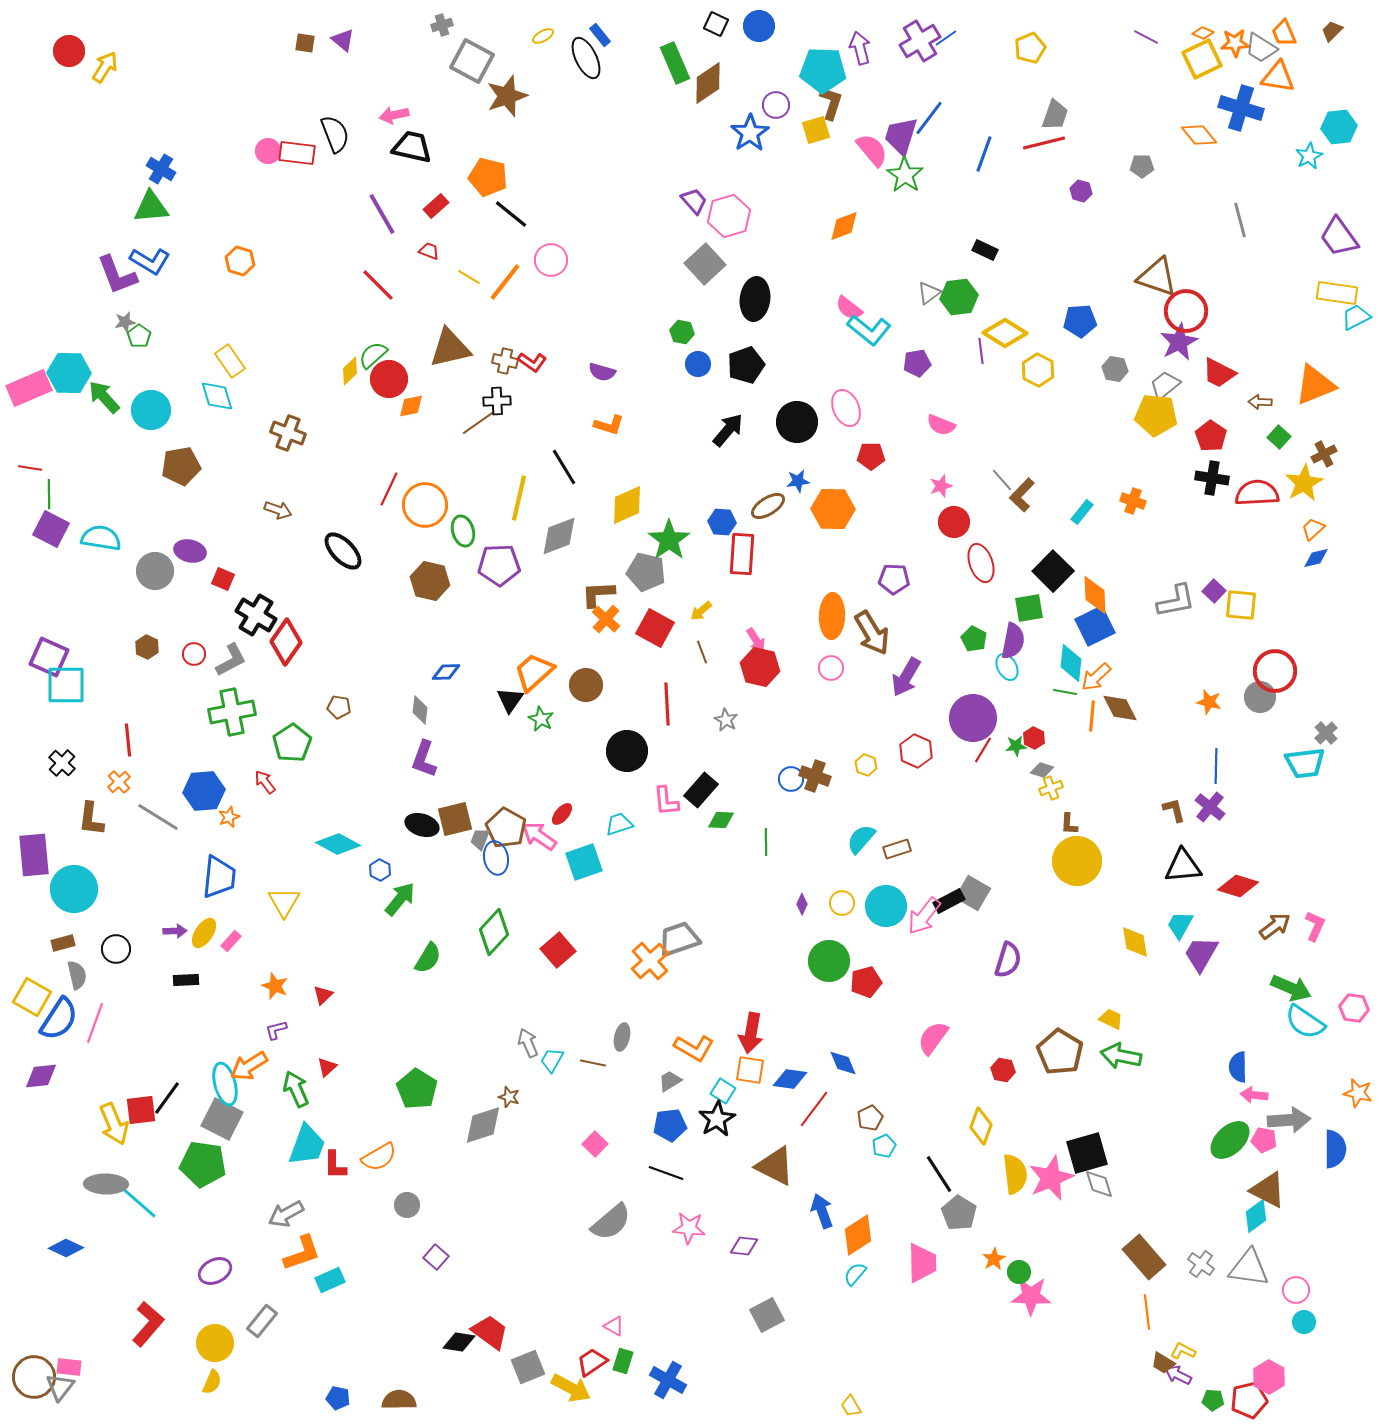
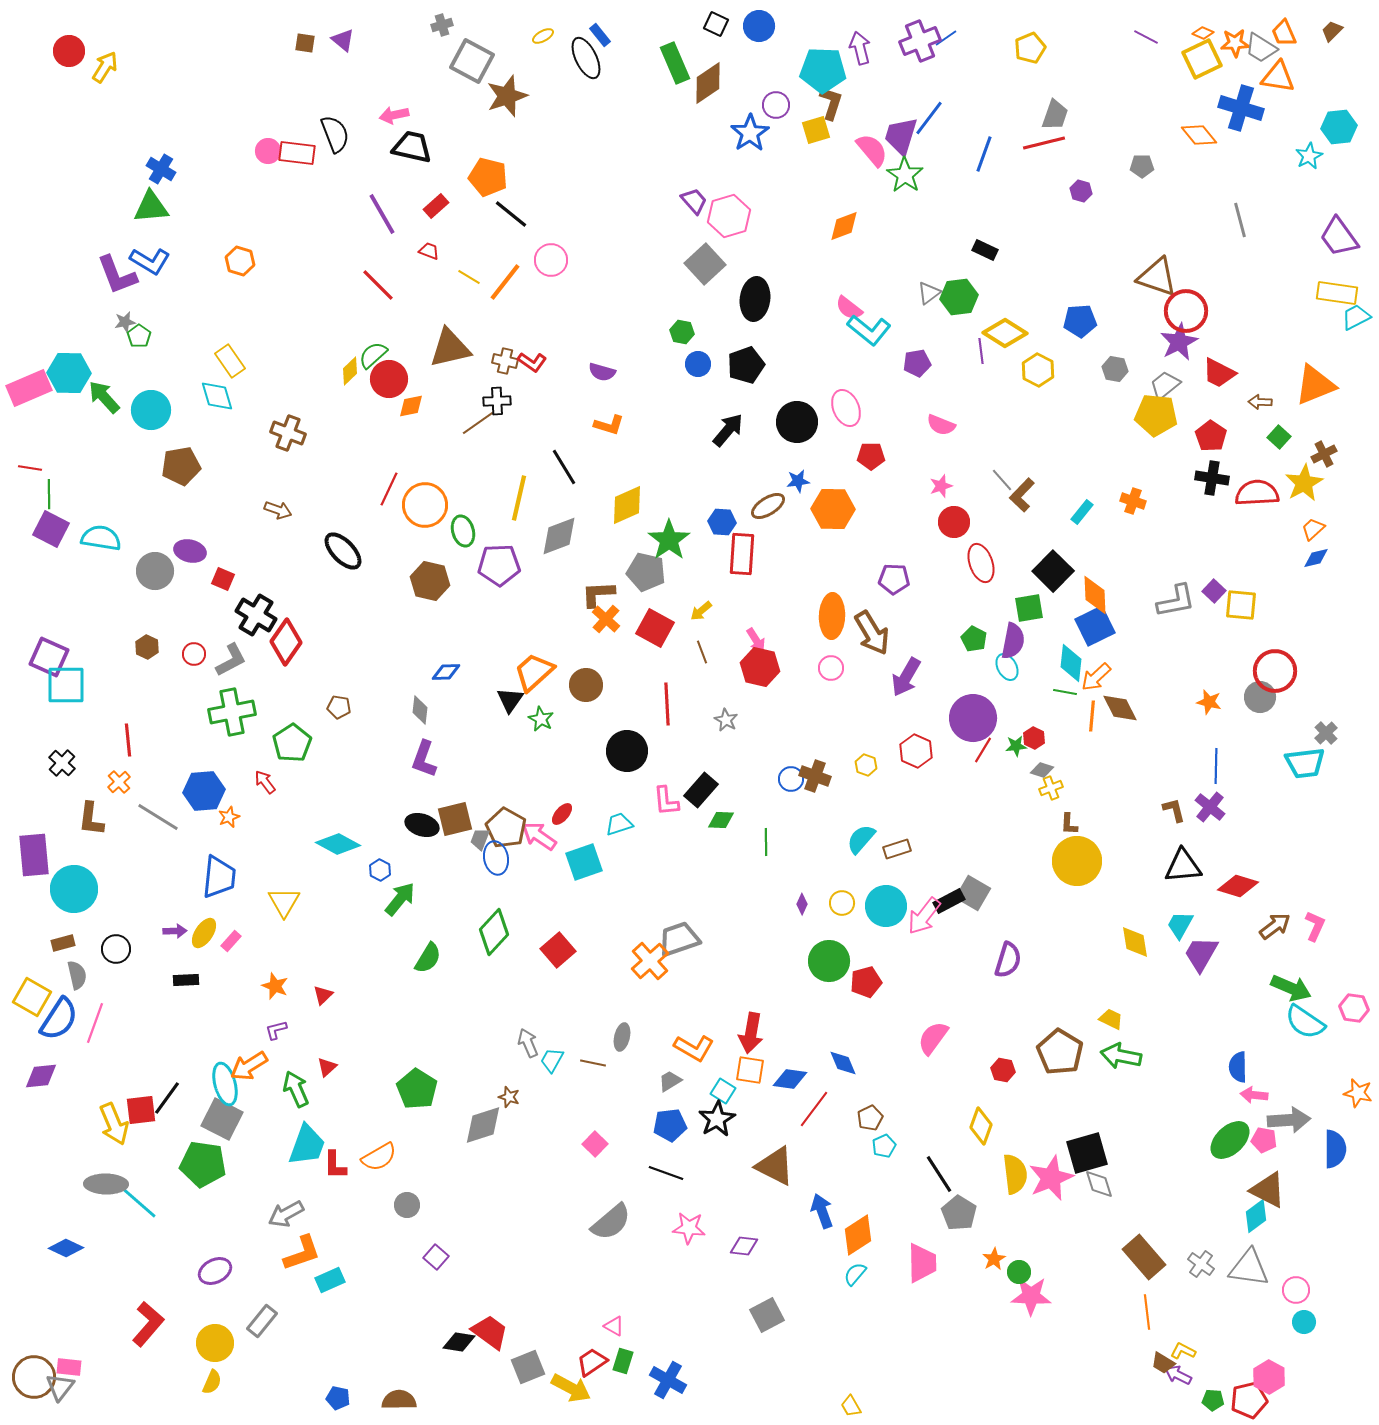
purple cross at (920, 41): rotated 9 degrees clockwise
